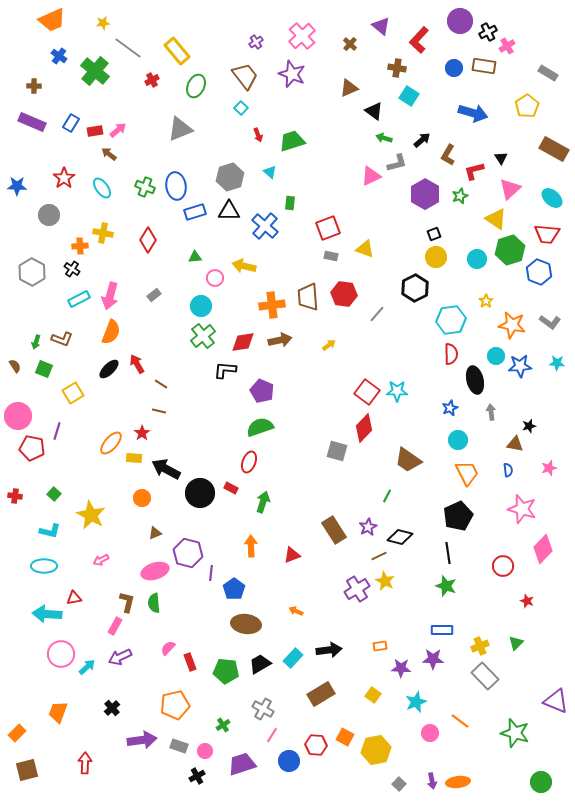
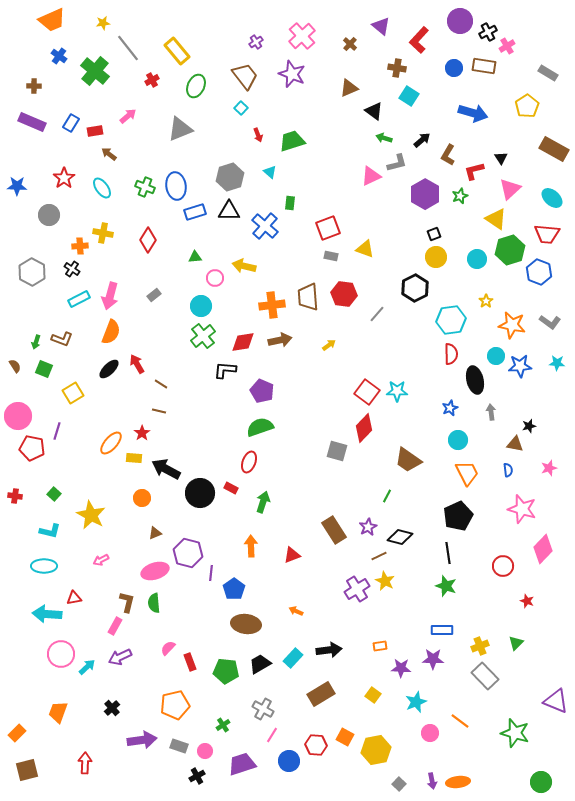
gray line at (128, 48): rotated 16 degrees clockwise
pink arrow at (118, 130): moved 10 px right, 14 px up
